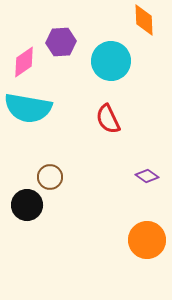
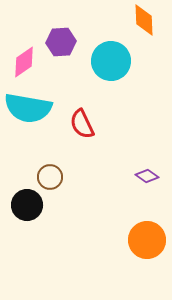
red semicircle: moved 26 px left, 5 px down
